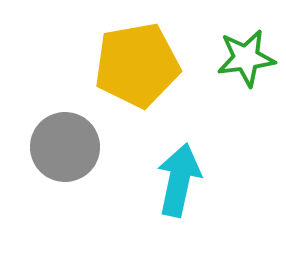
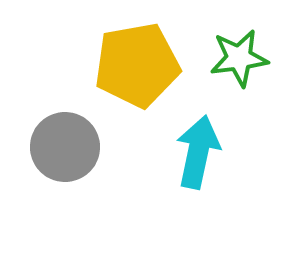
green star: moved 7 px left
cyan arrow: moved 19 px right, 28 px up
